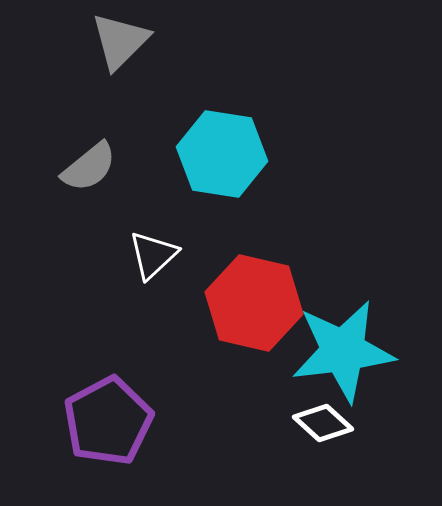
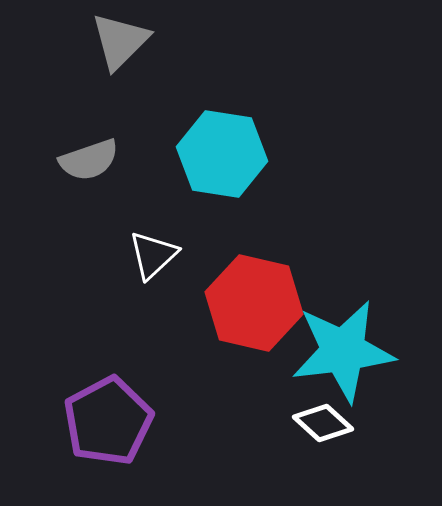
gray semicircle: moved 7 px up; rotated 20 degrees clockwise
